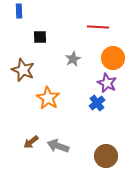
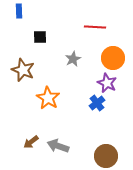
red line: moved 3 px left
